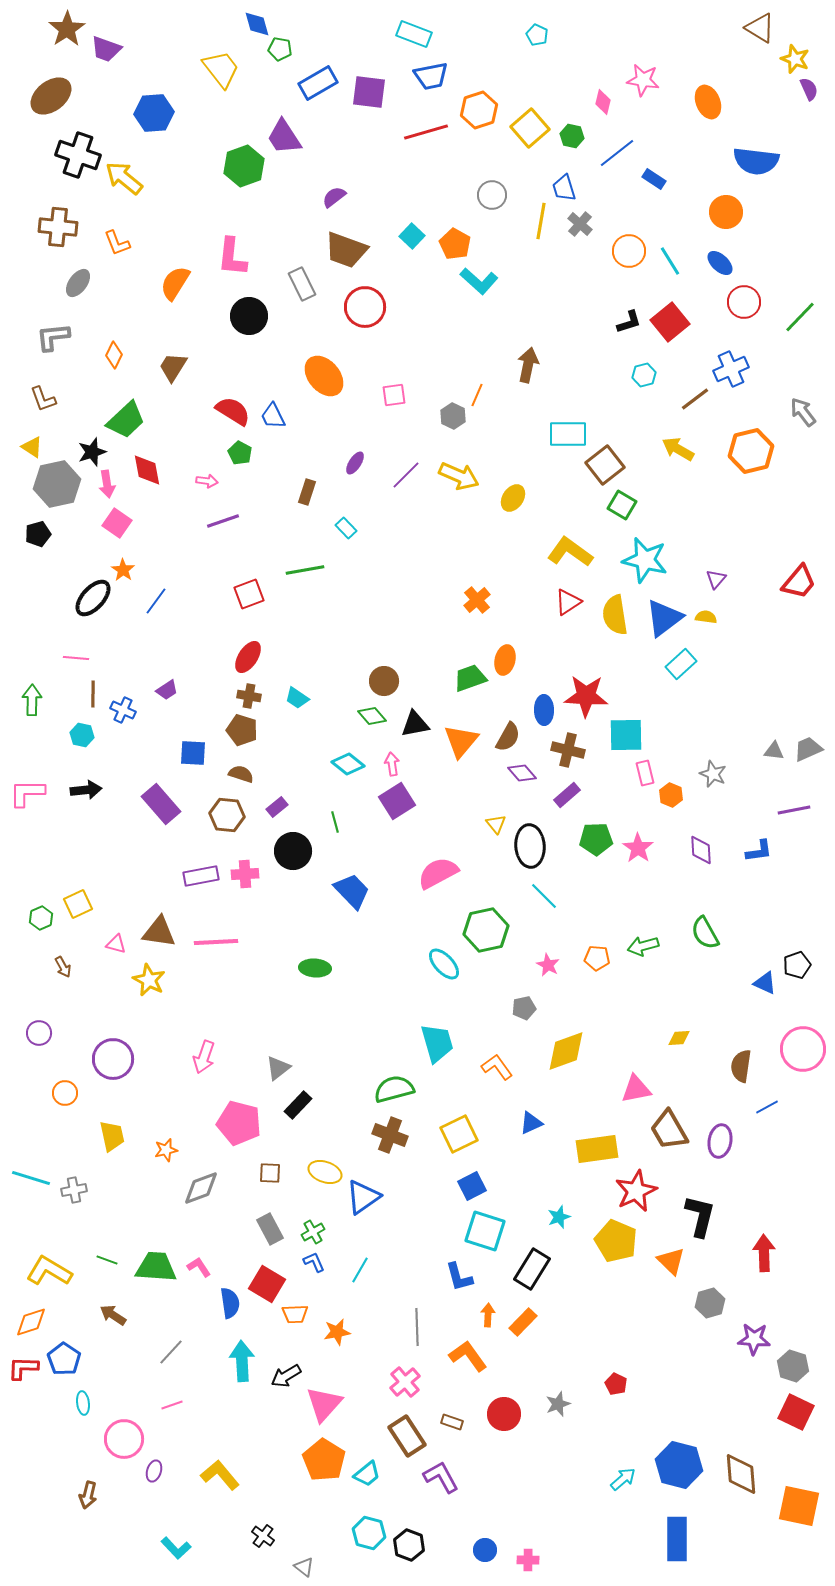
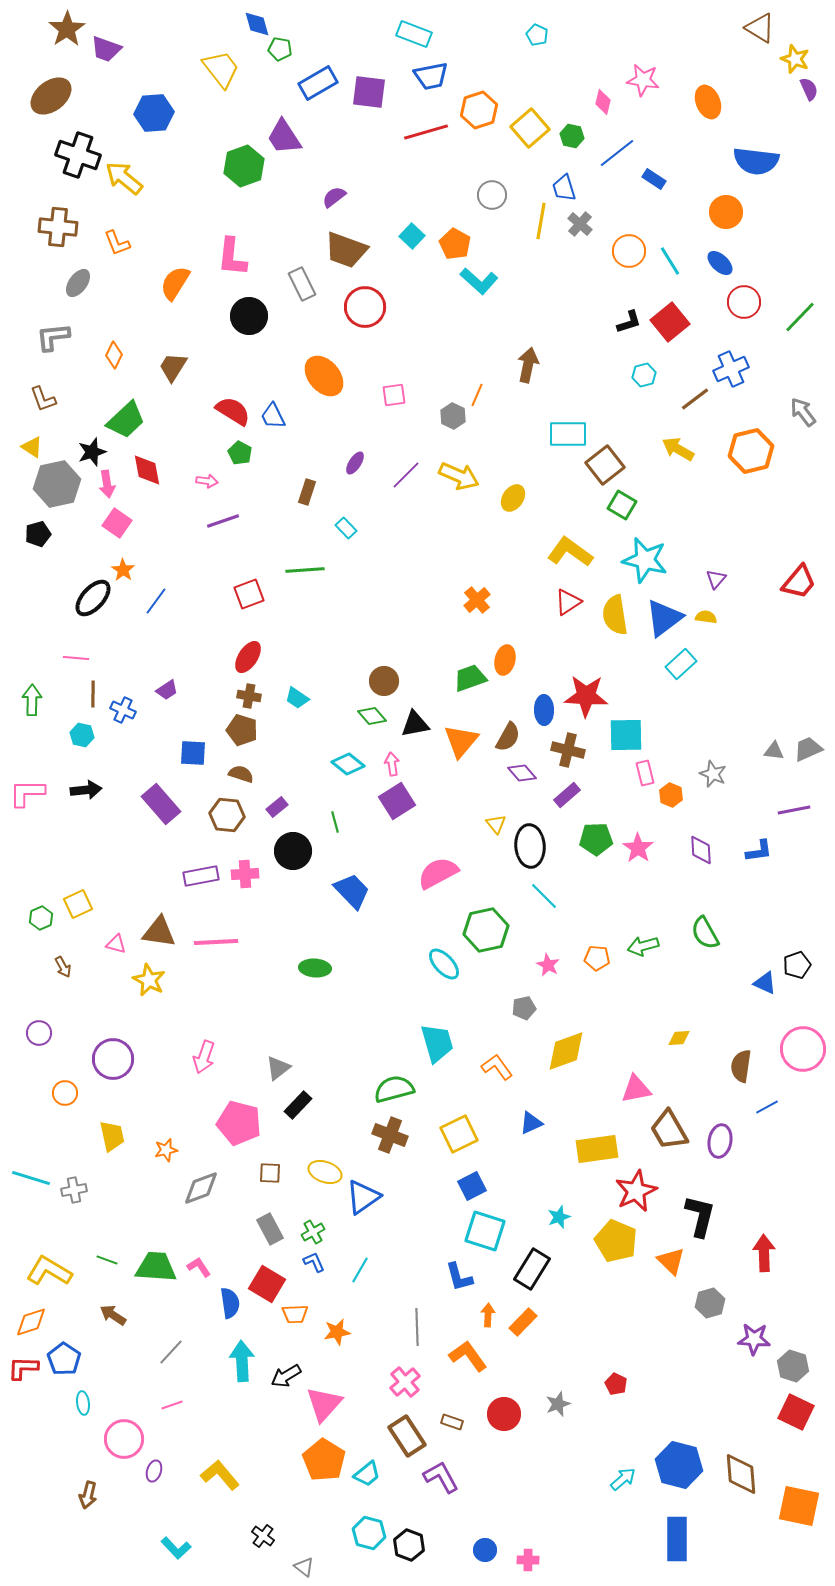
green line at (305, 570): rotated 6 degrees clockwise
